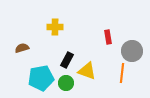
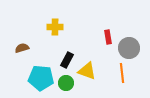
gray circle: moved 3 px left, 3 px up
orange line: rotated 12 degrees counterclockwise
cyan pentagon: rotated 15 degrees clockwise
